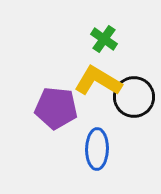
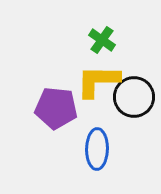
green cross: moved 2 px left, 1 px down
yellow L-shape: rotated 30 degrees counterclockwise
